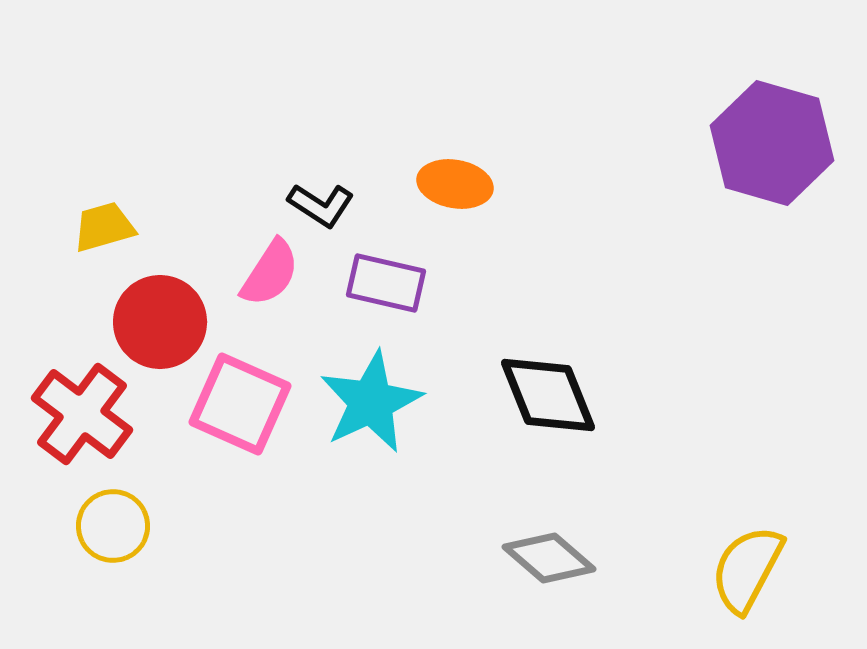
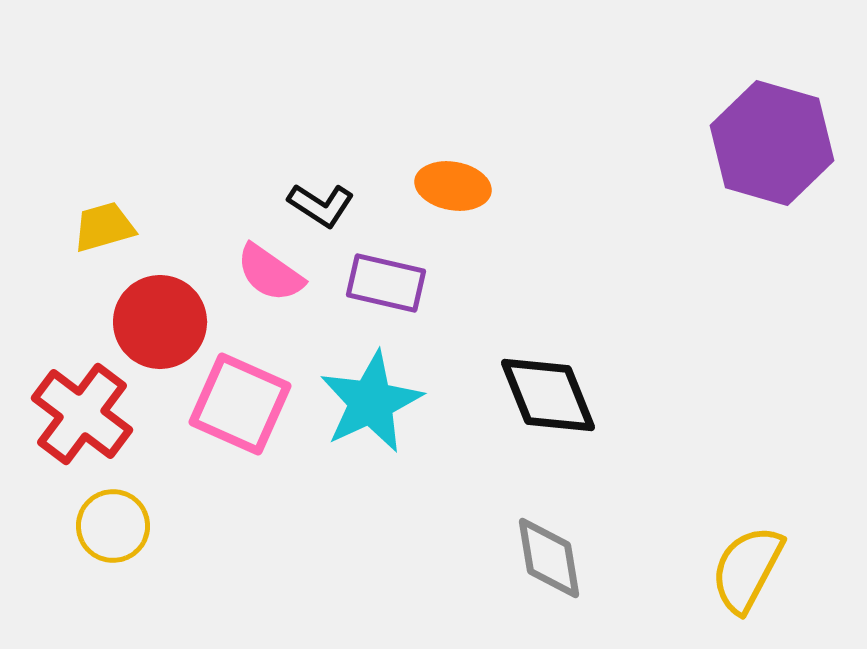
orange ellipse: moved 2 px left, 2 px down
pink semicircle: rotated 92 degrees clockwise
gray diamond: rotated 40 degrees clockwise
